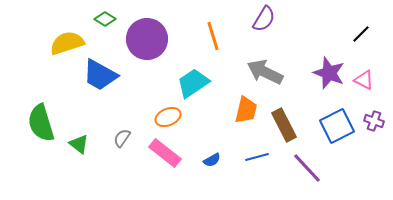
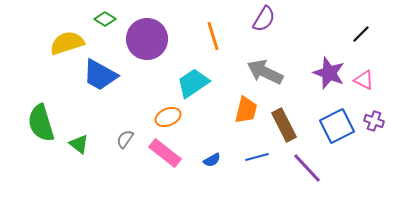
gray semicircle: moved 3 px right, 1 px down
